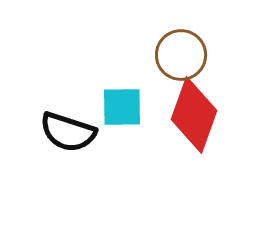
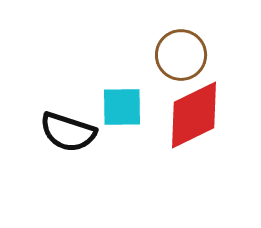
red diamond: rotated 44 degrees clockwise
